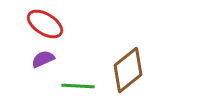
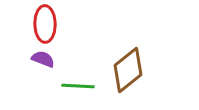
red ellipse: rotated 57 degrees clockwise
purple semicircle: rotated 45 degrees clockwise
